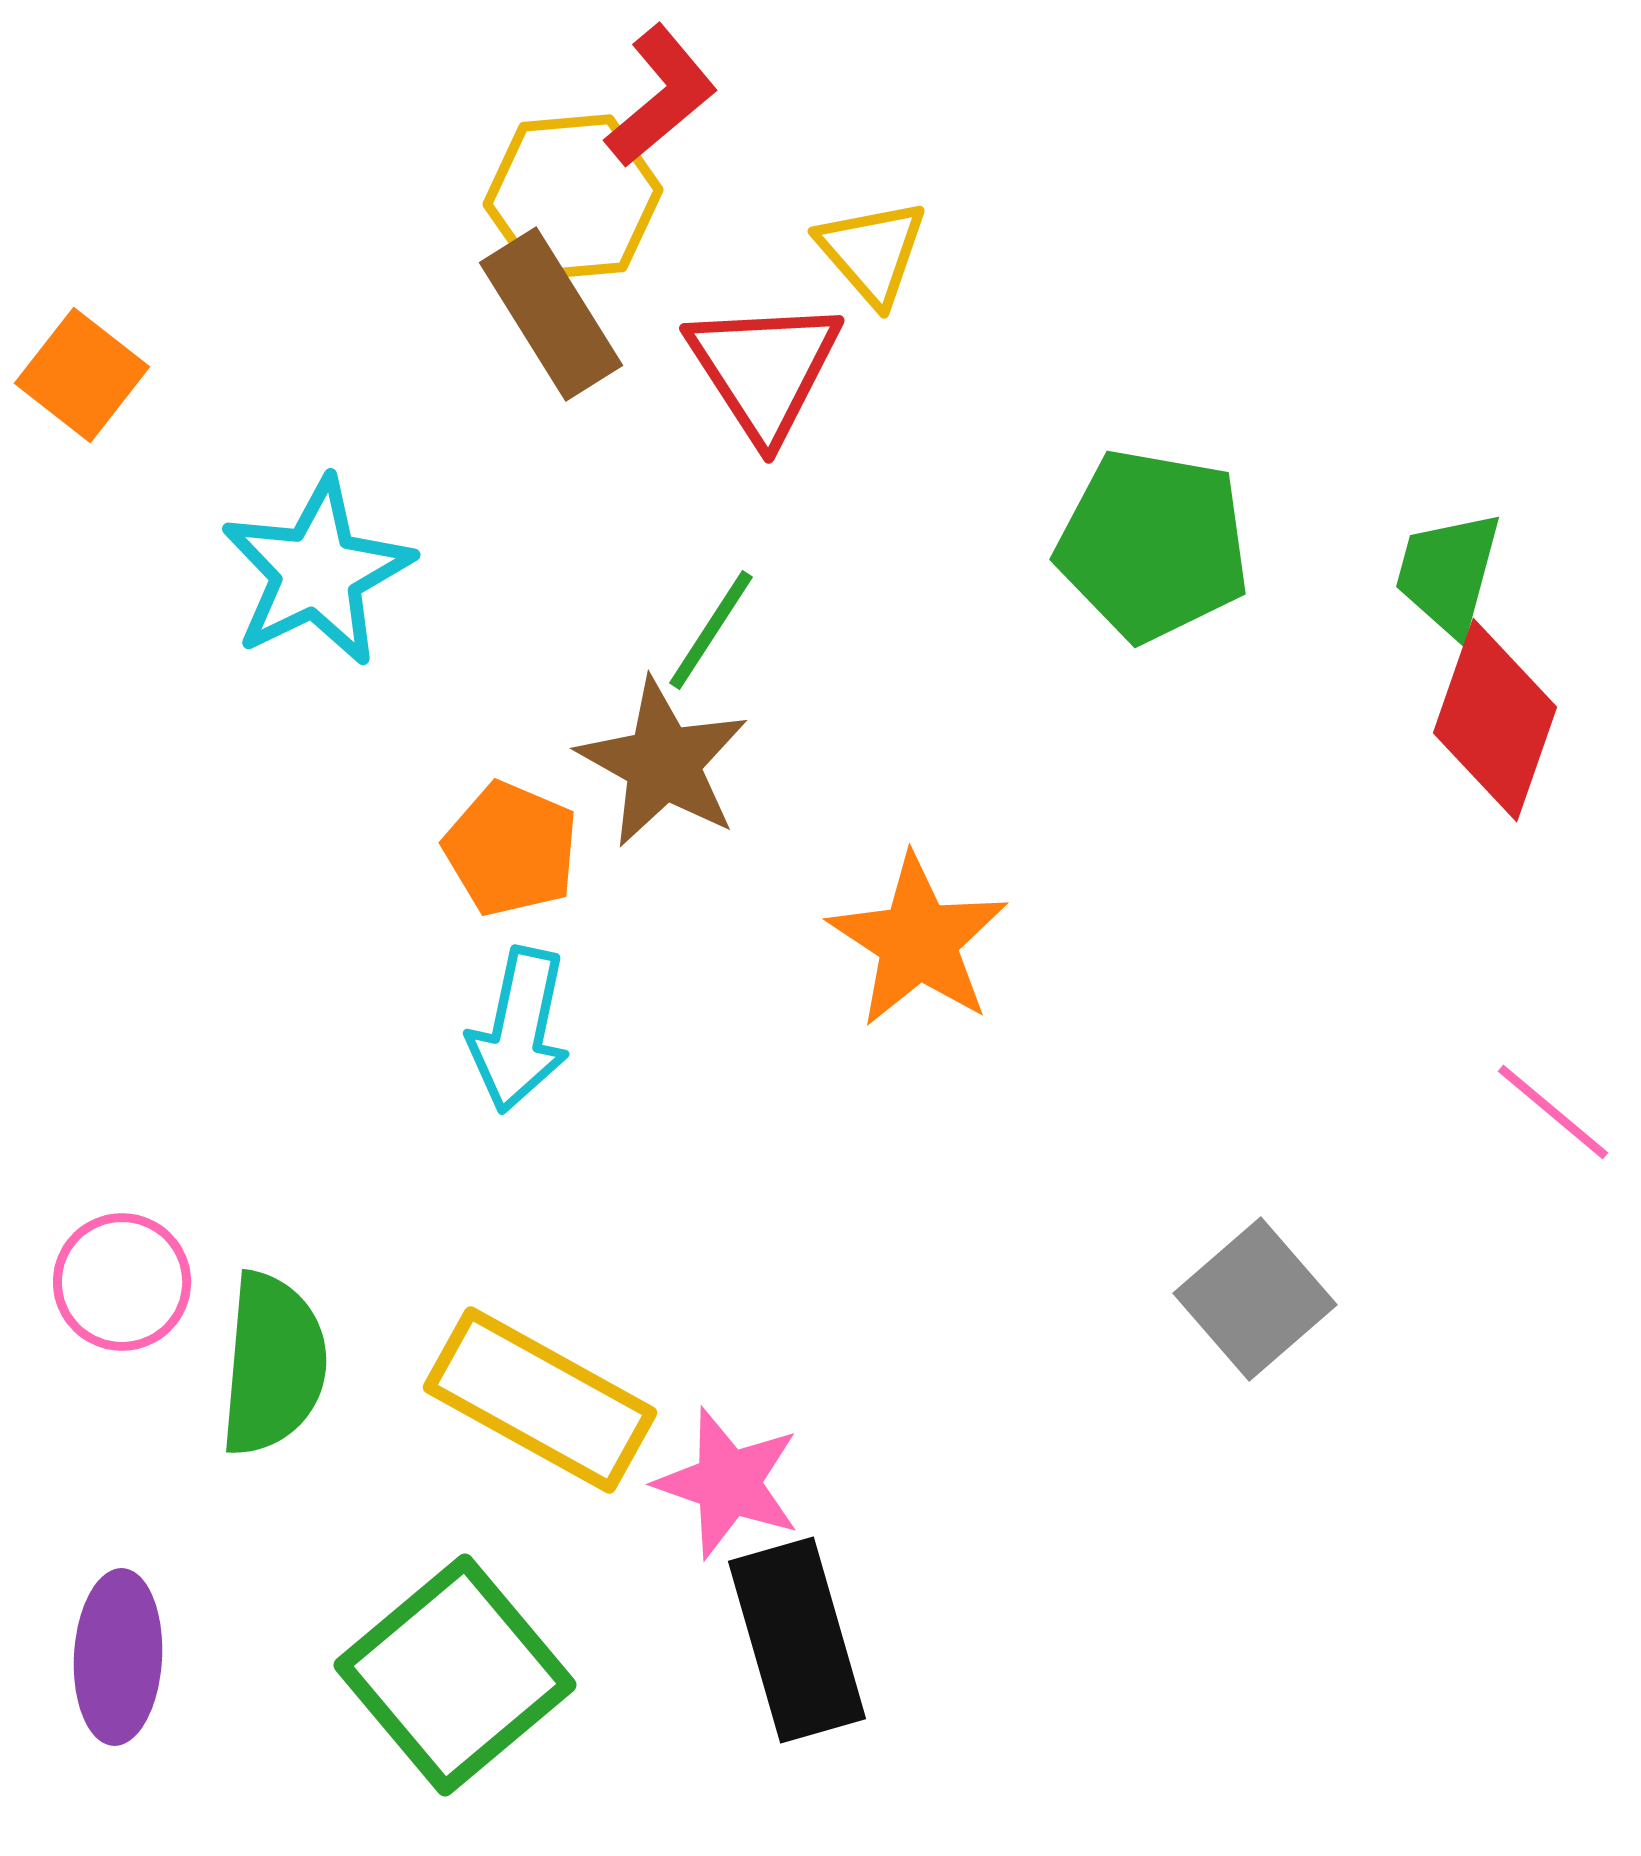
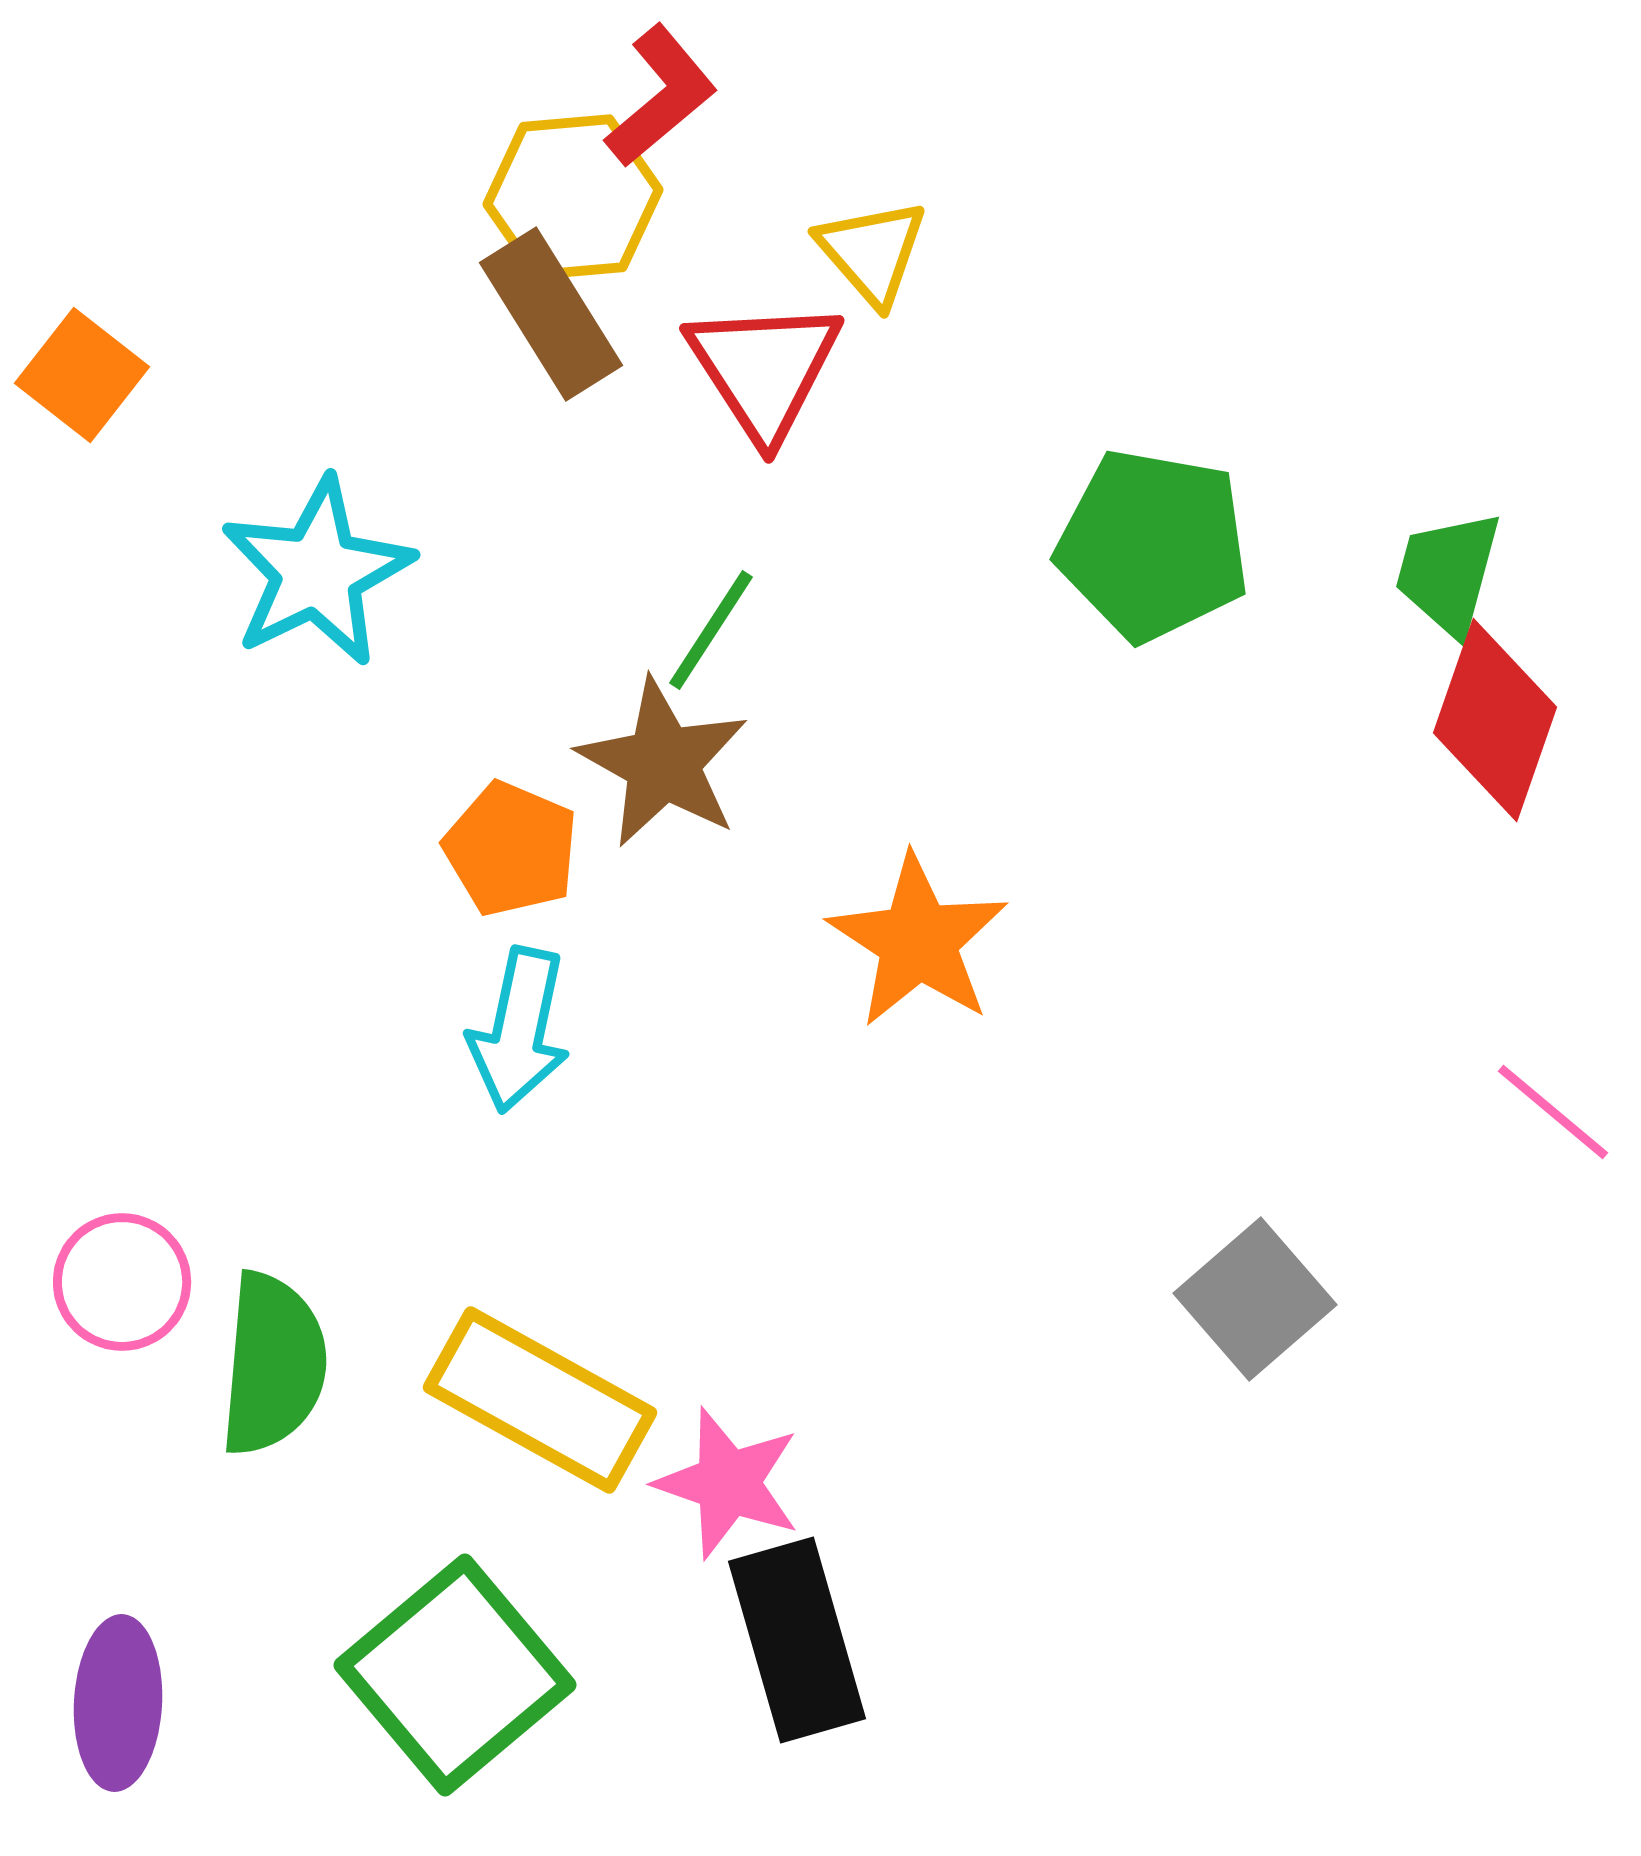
purple ellipse: moved 46 px down
